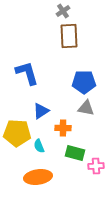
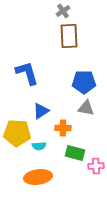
cyan semicircle: rotated 72 degrees counterclockwise
